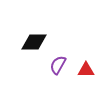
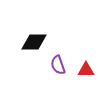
purple semicircle: rotated 48 degrees counterclockwise
